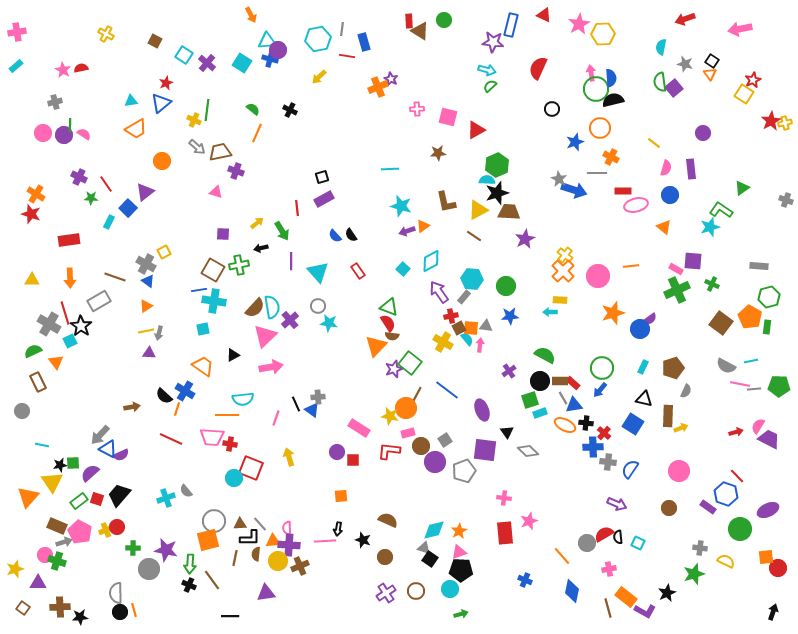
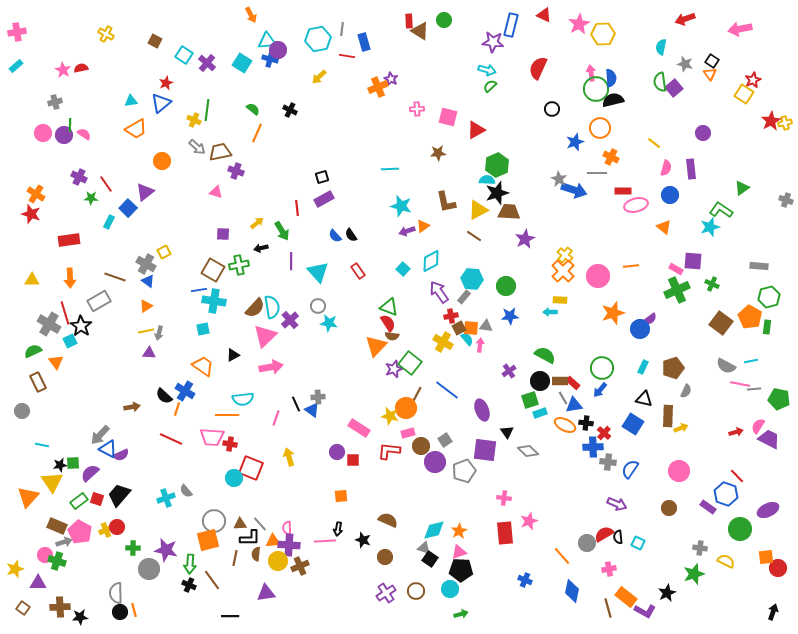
green pentagon at (779, 386): moved 13 px down; rotated 10 degrees clockwise
